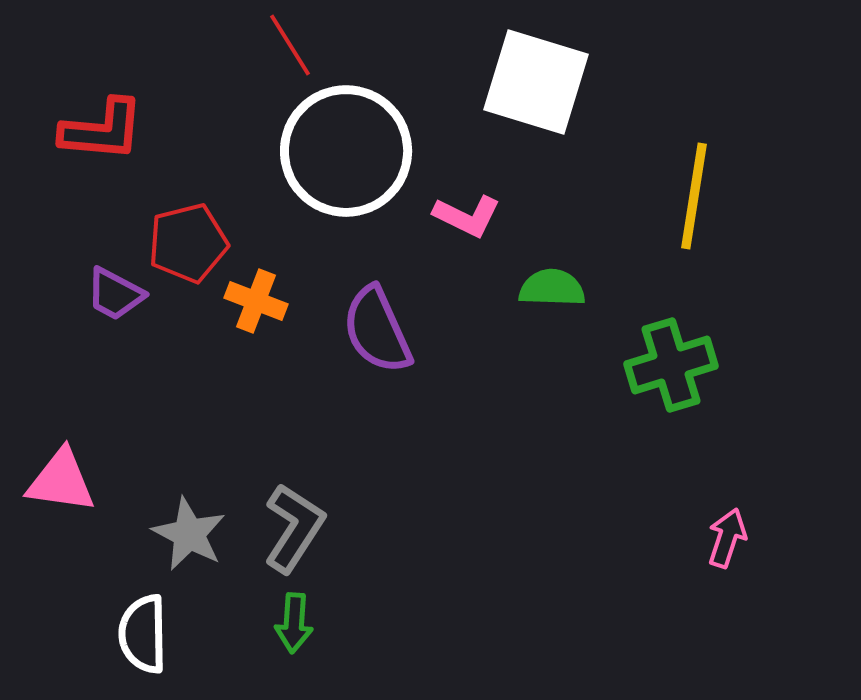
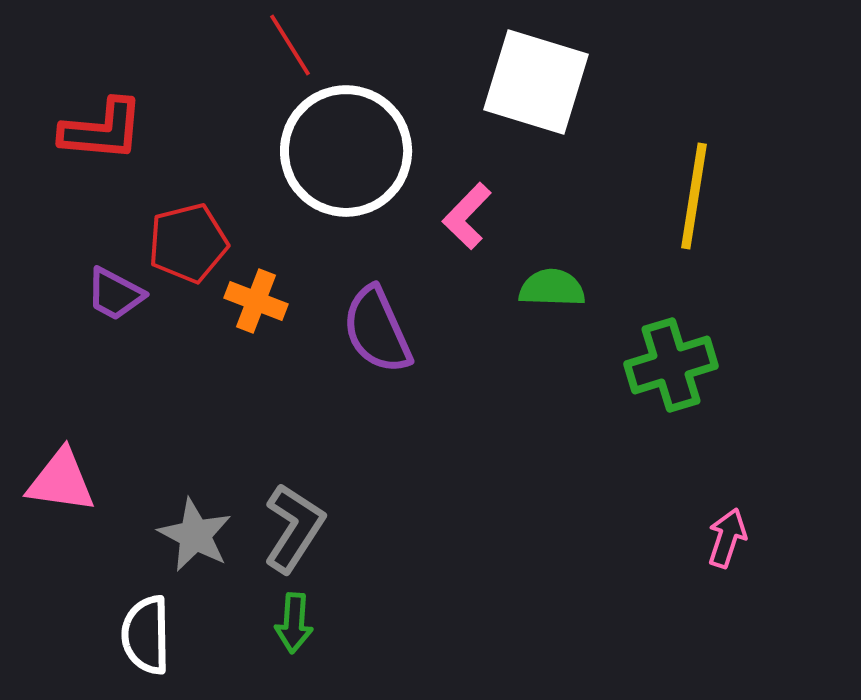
pink L-shape: rotated 108 degrees clockwise
gray star: moved 6 px right, 1 px down
white semicircle: moved 3 px right, 1 px down
